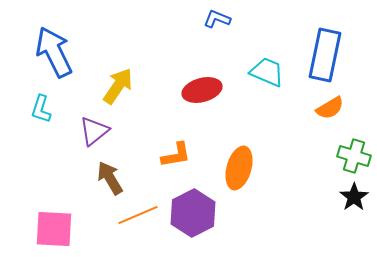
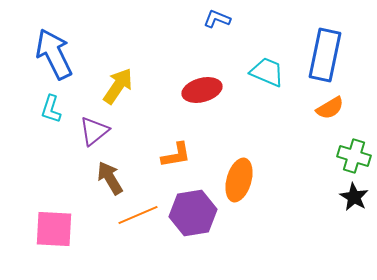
blue arrow: moved 2 px down
cyan L-shape: moved 10 px right
orange ellipse: moved 12 px down
black star: rotated 8 degrees counterclockwise
purple hexagon: rotated 18 degrees clockwise
